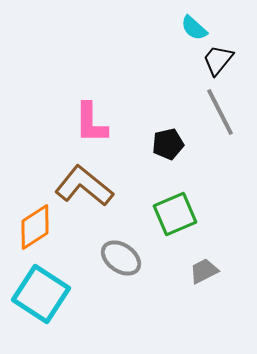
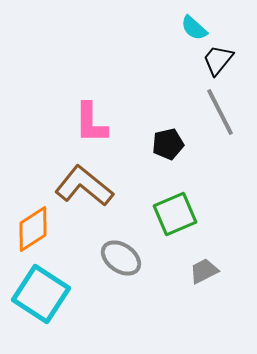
orange diamond: moved 2 px left, 2 px down
